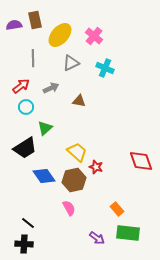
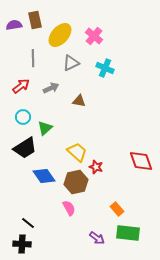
cyan circle: moved 3 px left, 10 px down
brown hexagon: moved 2 px right, 2 px down
black cross: moved 2 px left
